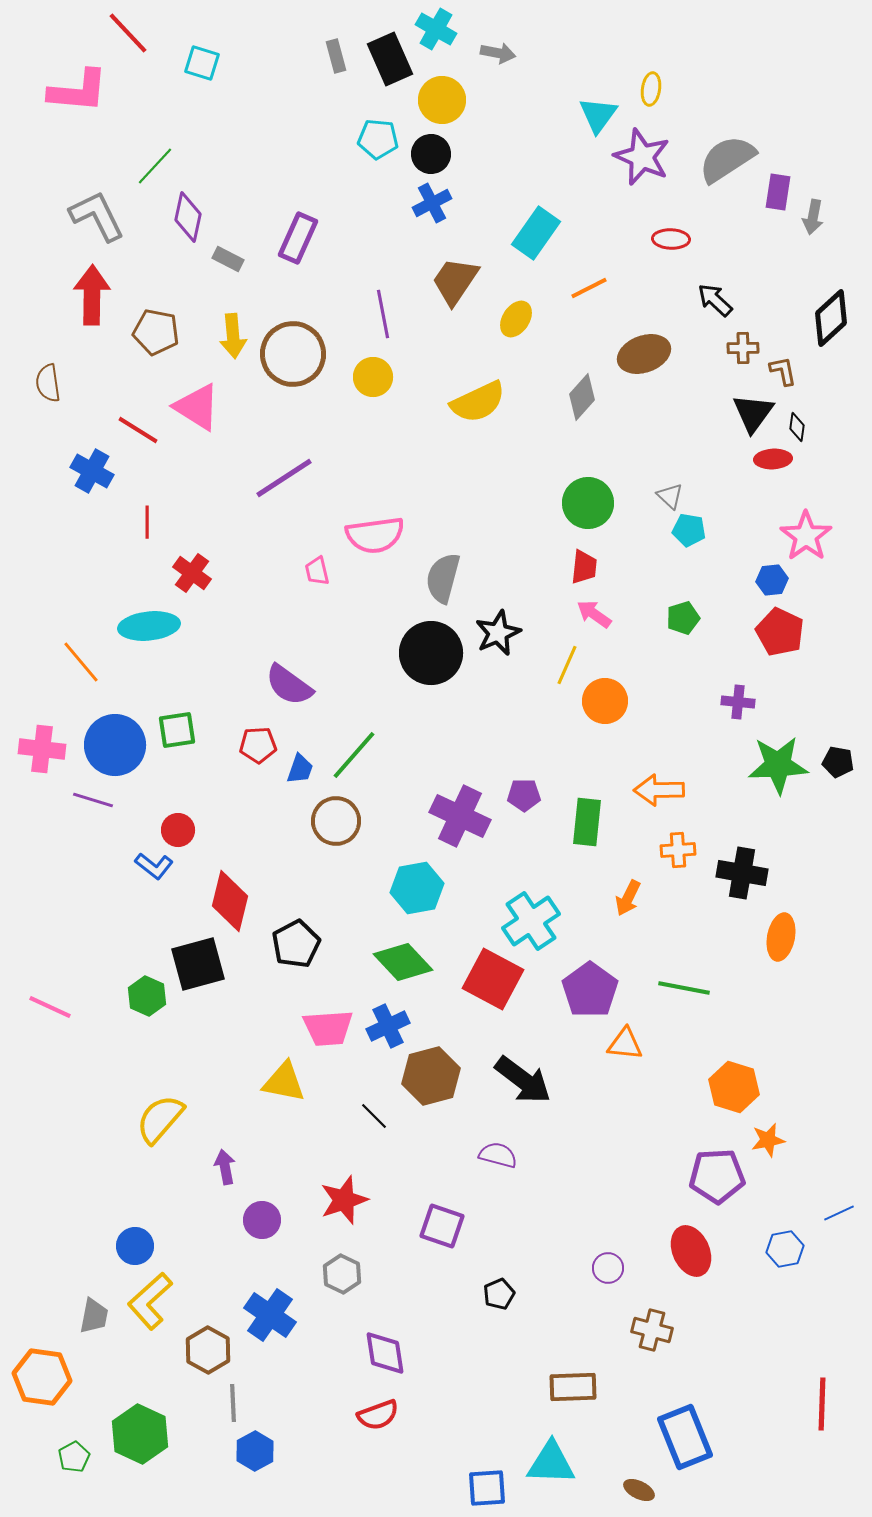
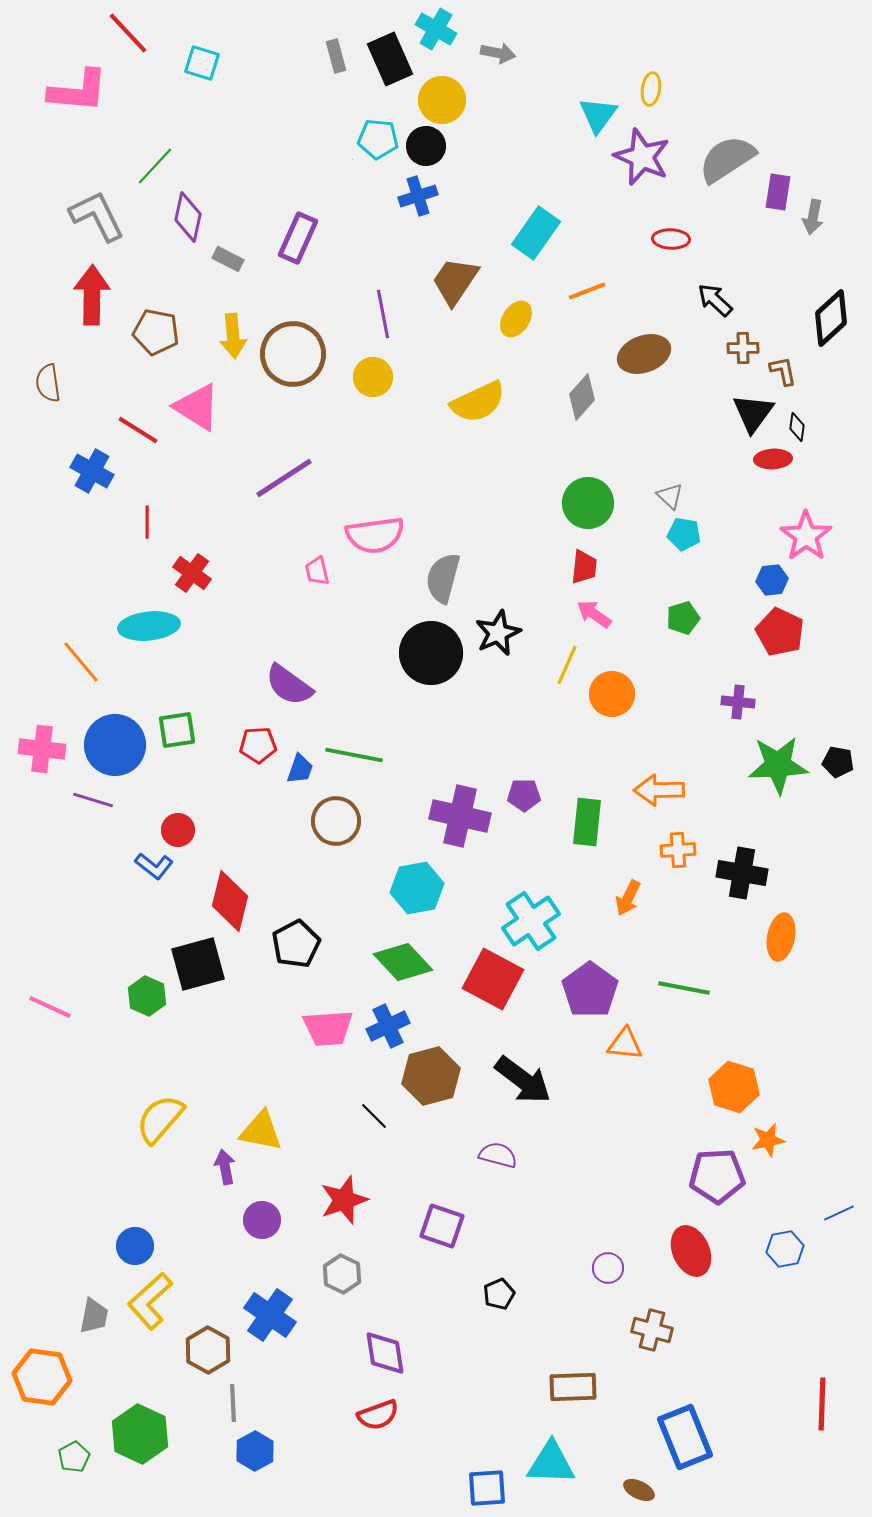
black circle at (431, 154): moved 5 px left, 8 px up
blue cross at (432, 203): moved 14 px left, 7 px up; rotated 9 degrees clockwise
orange line at (589, 288): moved 2 px left, 3 px down; rotated 6 degrees clockwise
cyan pentagon at (689, 530): moved 5 px left, 4 px down
orange circle at (605, 701): moved 7 px right, 7 px up
green line at (354, 755): rotated 60 degrees clockwise
purple cross at (460, 816): rotated 12 degrees counterclockwise
yellow triangle at (284, 1082): moved 23 px left, 49 px down
